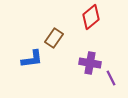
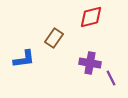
red diamond: rotated 25 degrees clockwise
blue L-shape: moved 8 px left
